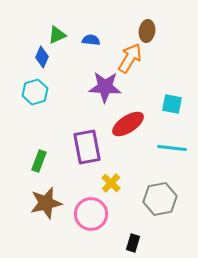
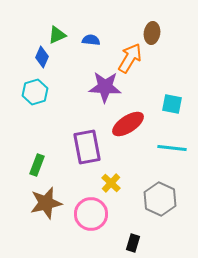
brown ellipse: moved 5 px right, 2 px down
green rectangle: moved 2 px left, 4 px down
gray hexagon: rotated 24 degrees counterclockwise
